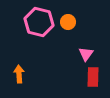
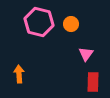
orange circle: moved 3 px right, 2 px down
red rectangle: moved 5 px down
